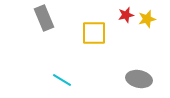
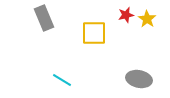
yellow star: rotated 24 degrees counterclockwise
